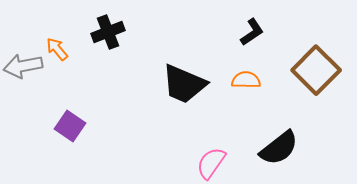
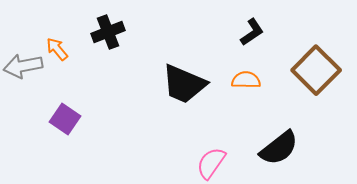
purple square: moved 5 px left, 7 px up
